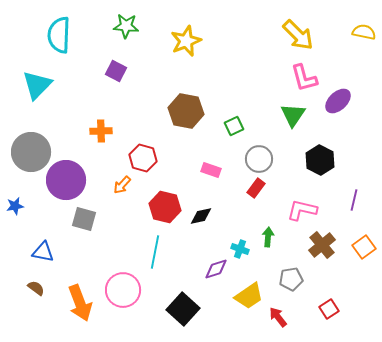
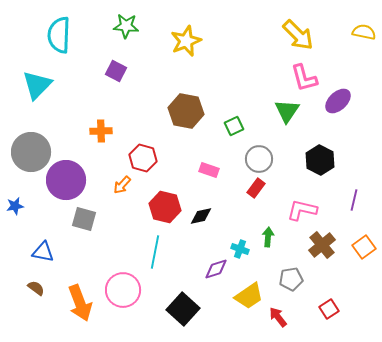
green triangle at (293, 115): moved 6 px left, 4 px up
pink rectangle at (211, 170): moved 2 px left
